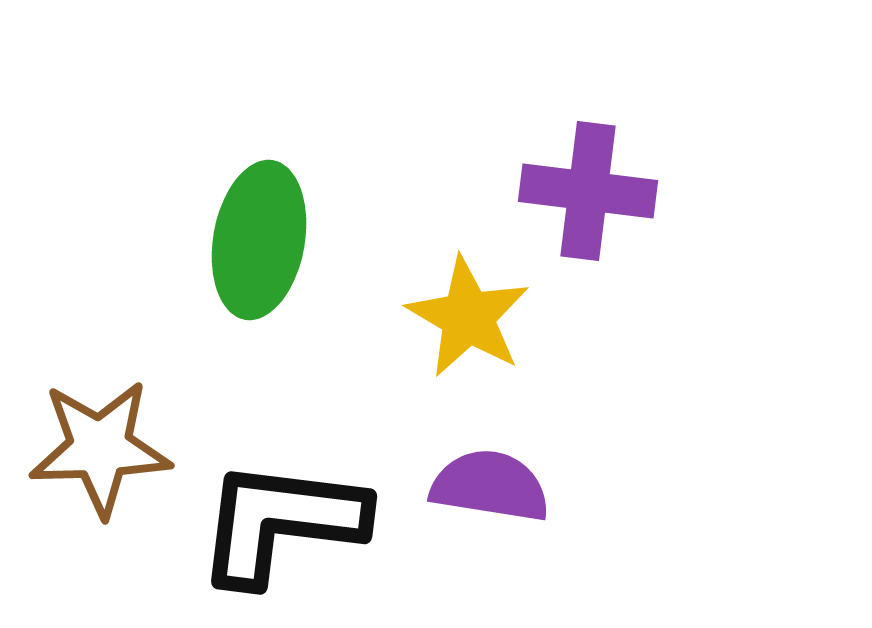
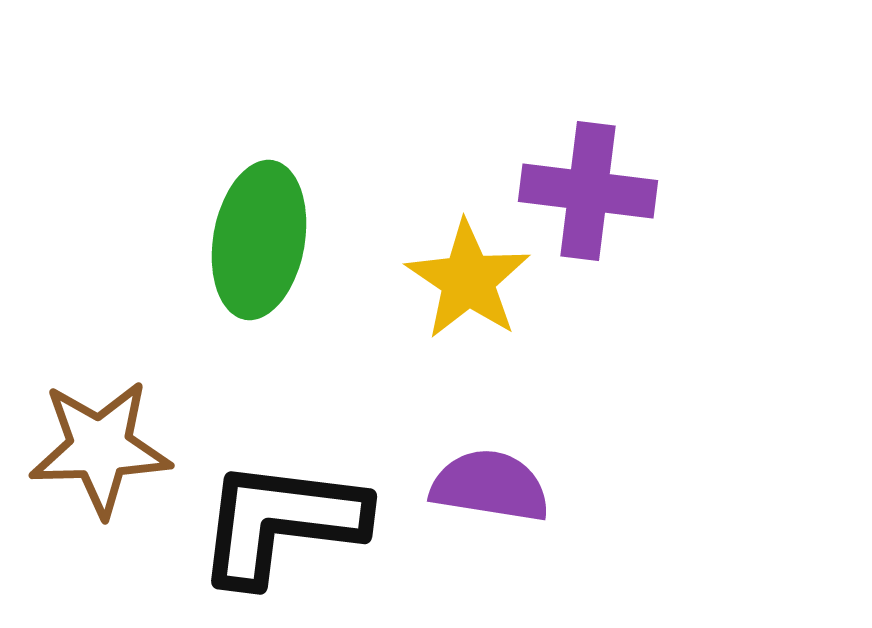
yellow star: moved 37 px up; rotated 4 degrees clockwise
